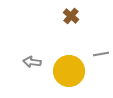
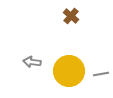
gray line: moved 20 px down
